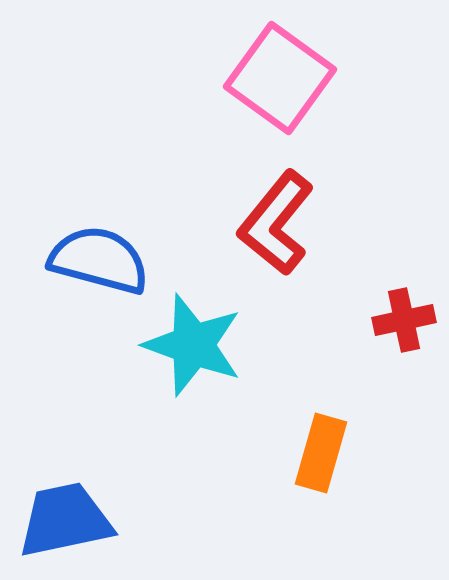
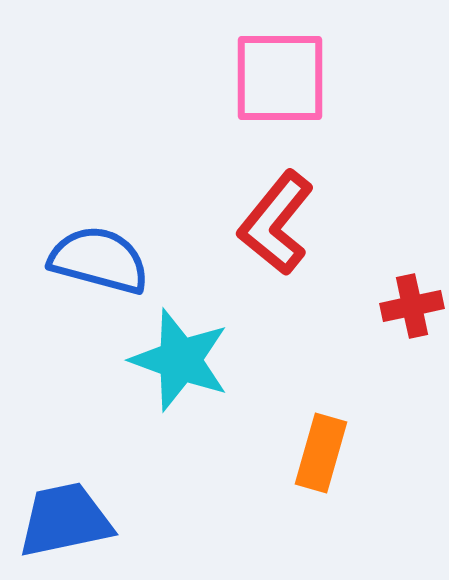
pink square: rotated 36 degrees counterclockwise
red cross: moved 8 px right, 14 px up
cyan star: moved 13 px left, 15 px down
